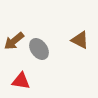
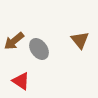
brown triangle: rotated 24 degrees clockwise
red triangle: rotated 24 degrees clockwise
